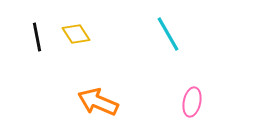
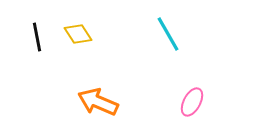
yellow diamond: moved 2 px right
pink ellipse: rotated 16 degrees clockwise
